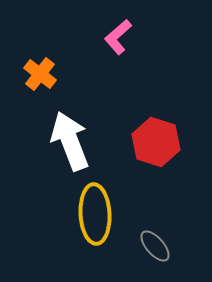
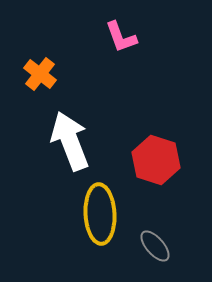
pink L-shape: moved 3 px right; rotated 69 degrees counterclockwise
red hexagon: moved 18 px down
yellow ellipse: moved 5 px right
